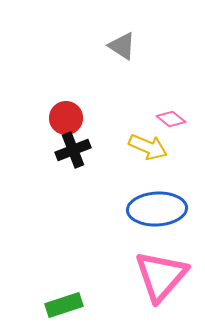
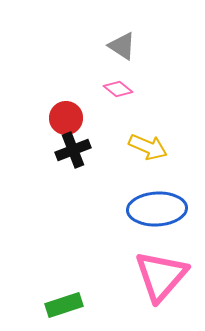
pink diamond: moved 53 px left, 30 px up
